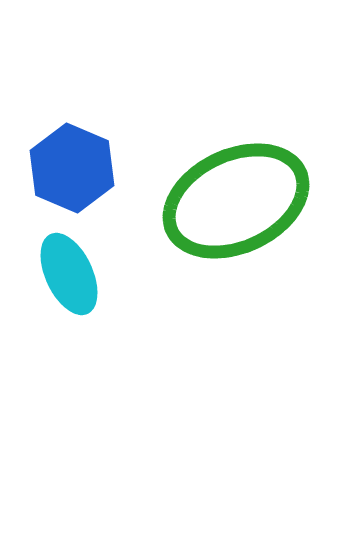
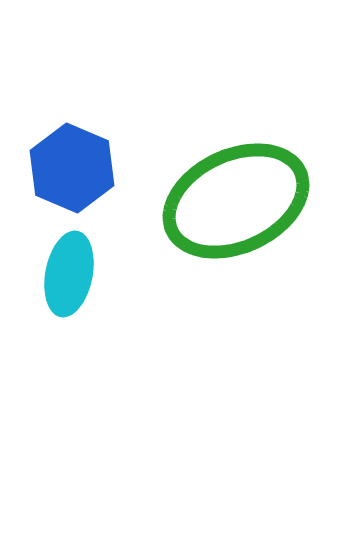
cyan ellipse: rotated 36 degrees clockwise
